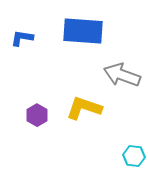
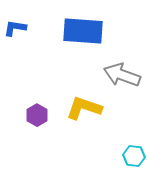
blue L-shape: moved 7 px left, 10 px up
